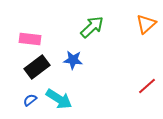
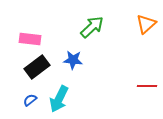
red line: rotated 42 degrees clockwise
cyan arrow: rotated 84 degrees clockwise
